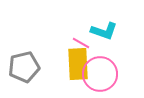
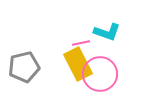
cyan L-shape: moved 3 px right, 1 px down
pink line: rotated 42 degrees counterclockwise
yellow rectangle: rotated 24 degrees counterclockwise
